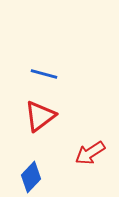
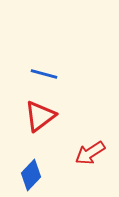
blue diamond: moved 2 px up
